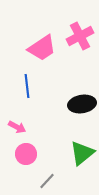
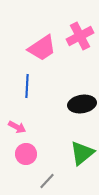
blue line: rotated 10 degrees clockwise
